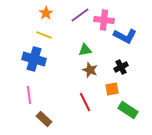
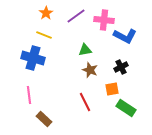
purple line: moved 4 px left, 1 px down
blue cross: moved 1 px left, 1 px up
green rectangle: moved 2 px left, 2 px up
